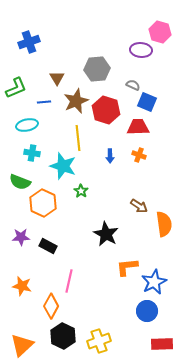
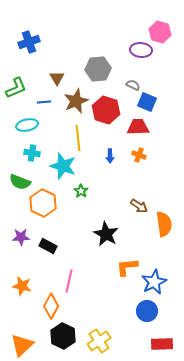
gray hexagon: moved 1 px right
yellow cross: rotated 15 degrees counterclockwise
